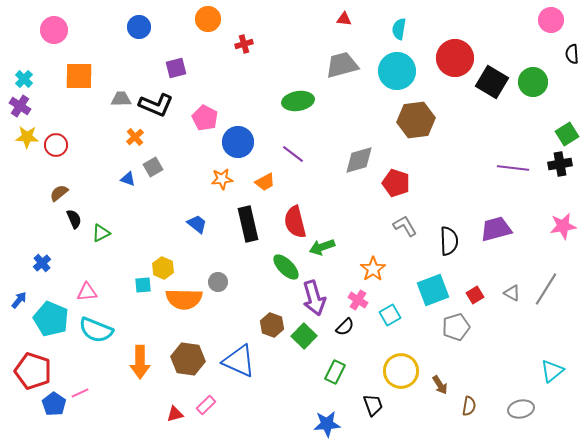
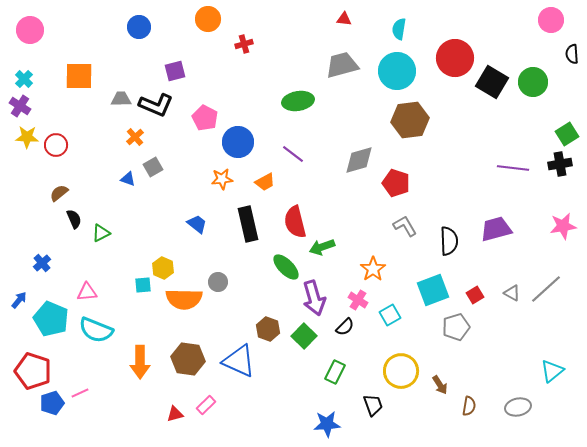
pink circle at (54, 30): moved 24 px left
purple square at (176, 68): moved 1 px left, 3 px down
brown hexagon at (416, 120): moved 6 px left
gray line at (546, 289): rotated 16 degrees clockwise
brown hexagon at (272, 325): moved 4 px left, 4 px down
blue pentagon at (54, 404): moved 2 px left, 1 px up; rotated 20 degrees clockwise
gray ellipse at (521, 409): moved 3 px left, 2 px up
